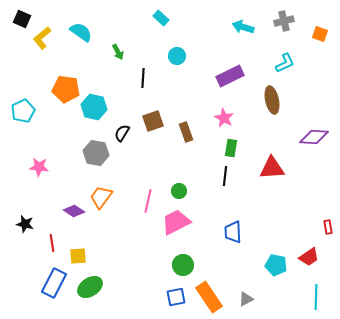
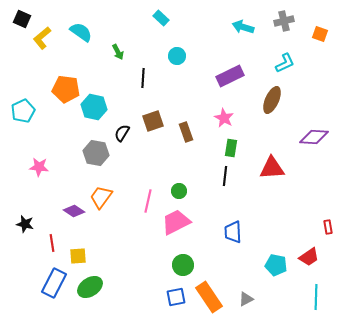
brown ellipse at (272, 100): rotated 36 degrees clockwise
